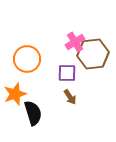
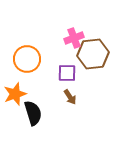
pink cross: moved 1 px left, 4 px up; rotated 12 degrees clockwise
